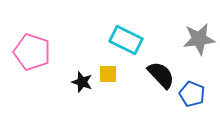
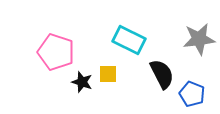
cyan rectangle: moved 3 px right
pink pentagon: moved 24 px right
black semicircle: moved 1 px right, 1 px up; rotated 16 degrees clockwise
